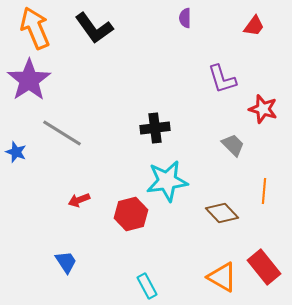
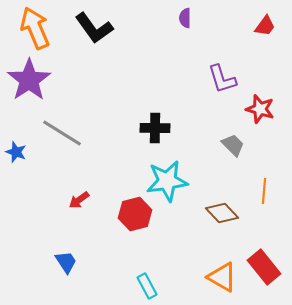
red trapezoid: moved 11 px right
red star: moved 3 px left
black cross: rotated 8 degrees clockwise
red arrow: rotated 15 degrees counterclockwise
red hexagon: moved 4 px right
